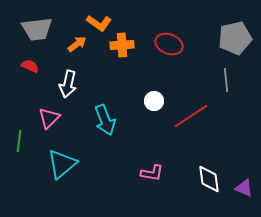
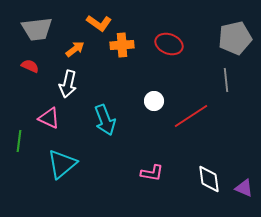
orange arrow: moved 2 px left, 5 px down
pink triangle: rotated 50 degrees counterclockwise
